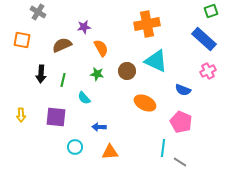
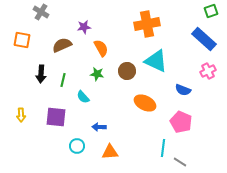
gray cross: moved 3 px right
cyan semicircle: moved 1 px left, 1 px up
cyan circle: moved 2 px right, 1 px up
